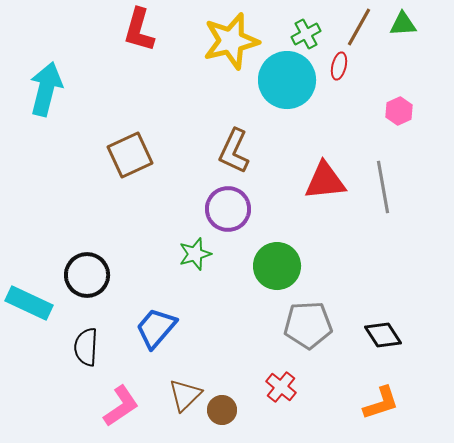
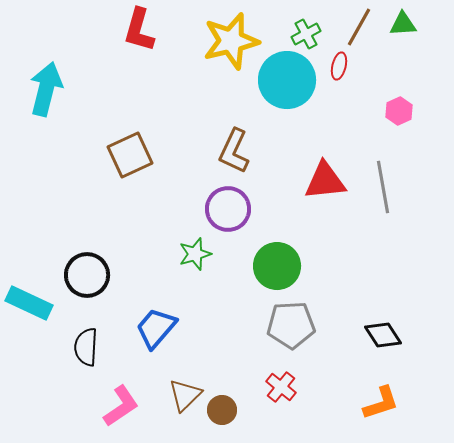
gray pentagon: moved 17 px left
